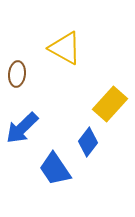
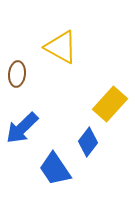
yellow triangle: moved 4 px left, 1 px up
